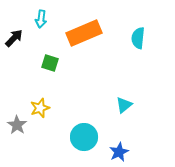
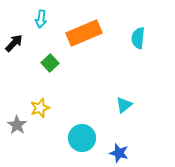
black arrow: moved 5 px down
green square: rotated 30 degrees clockwise
cyan circle: moved 2 px left, 1 px down
blue star: moved 1 px down; rotated 30 degrees counterclockwise
